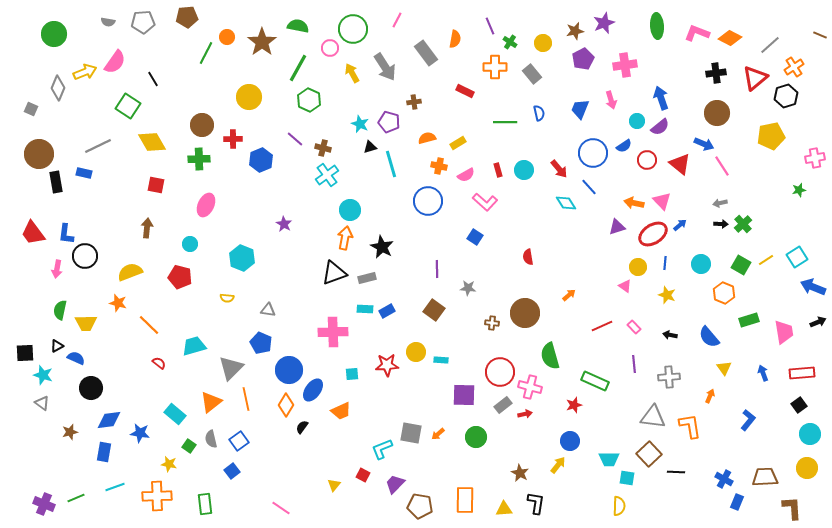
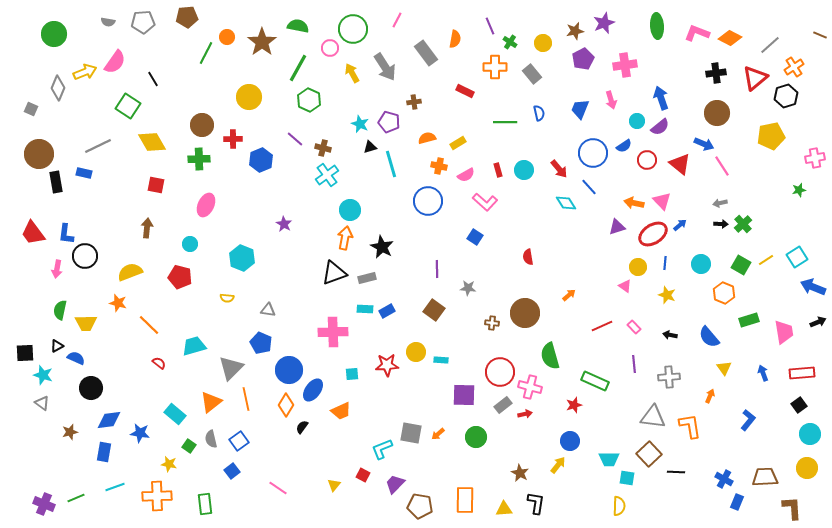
pink line at (281, 508): moved 3 px left, 20 px up
